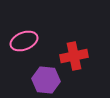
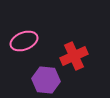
red cross: rotated 12 degrees counterclockwise
